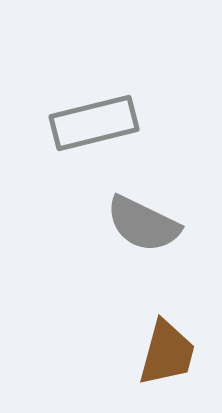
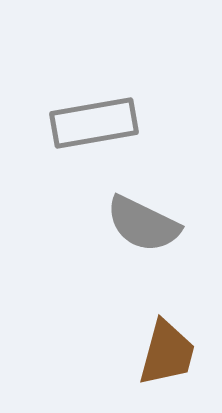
gray rectangle: rotated 4 degrees clockwise
